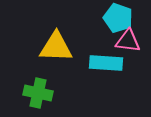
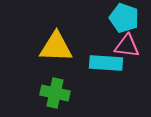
cyan pentagon: moved 6 px right
pink triangle: moved 1 px left, 5 px down
green cross: moved 17 px right
